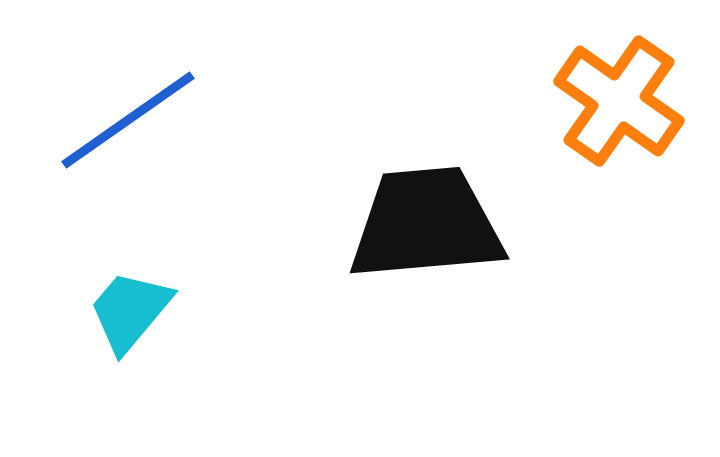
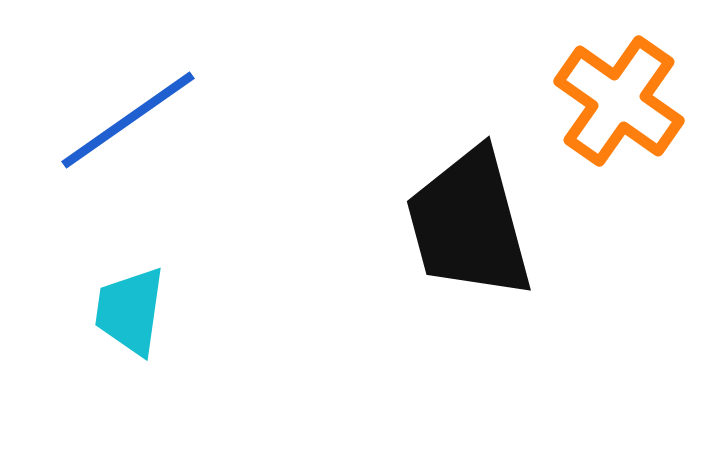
black trapezoid: moved 43 px right; rotated 100 degrees counterclockwise
cyan trapezoid: rotated 32 degrees counterclockwise
